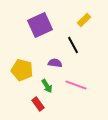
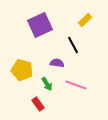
yellow rectangle: moved 1 px right
purple semicircle: moved 2 px right
green arrow: moved 2 px up
